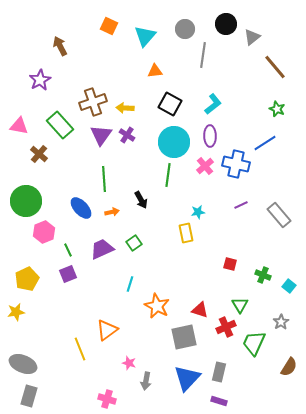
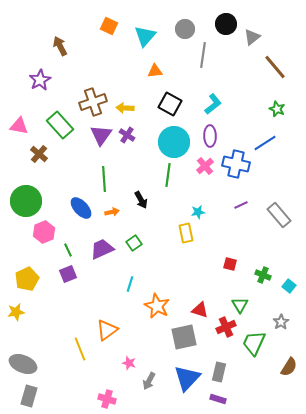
gray arrow at (146, 381): moved 3 px right; rotated 18 degrees clockwise
purple rectangle at (219, 401): moved 1 px left, 2 px up
